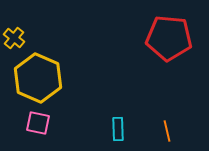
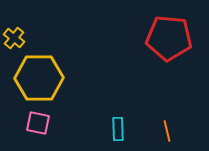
yellow hexagon: moved 1 px right; rotated 24 degrees counterclockwise
